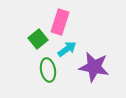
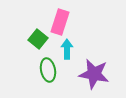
green square: rotated 12 degrees counterclockwise
cyan arrow: rotated 54 degrees counterclockwise
purple star: moved 7 px down
